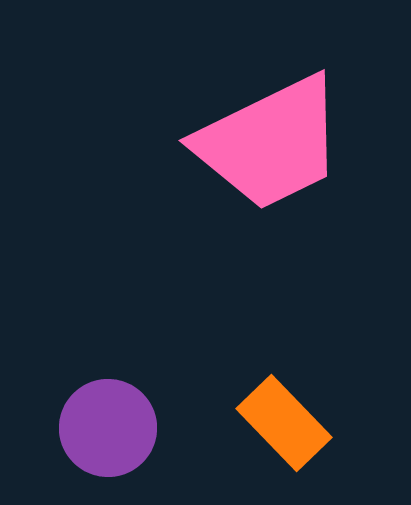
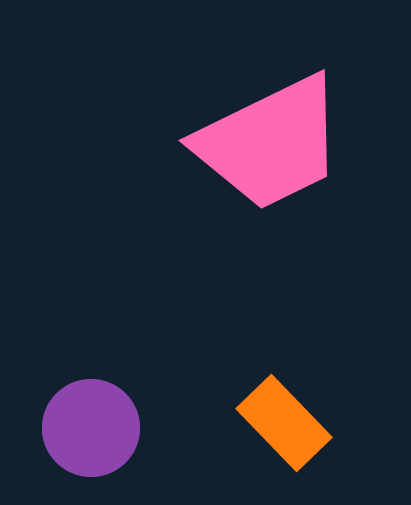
purple circle: moved 17 px left
